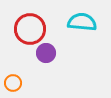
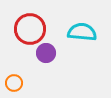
cyan semicircle: moved 10 px down
orange circle: moved 1 px right
